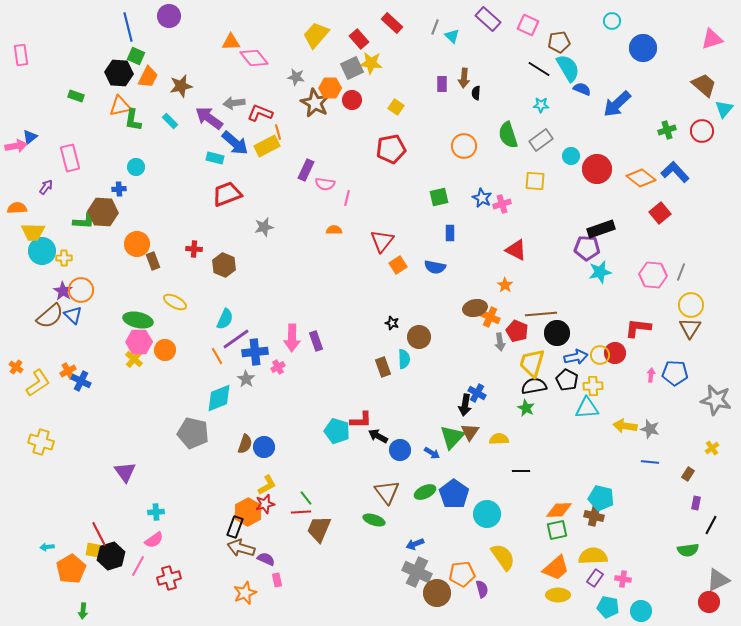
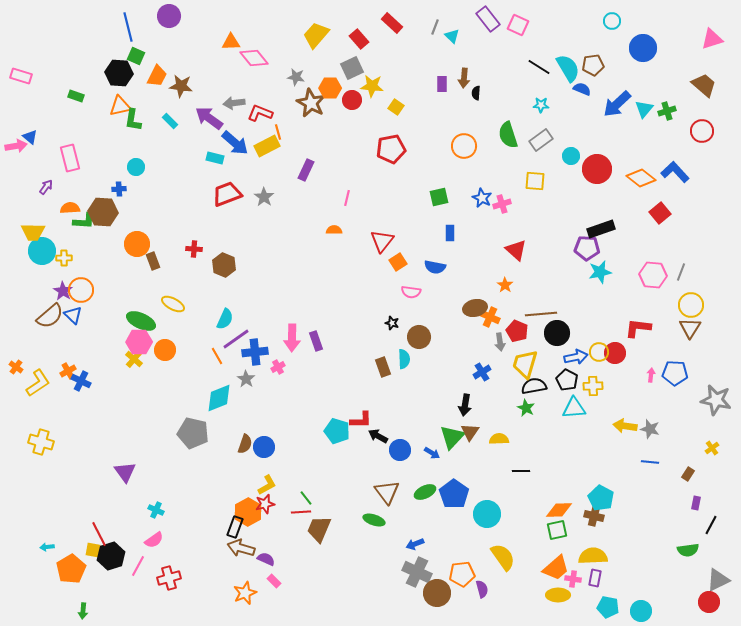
purple rectangle at (488, 19): rotated 10 degrees clockwise
pink square at (528, 25): moved 10 px left
brown pentagon at (559, 42): moved 34 px right, 23 px down
pink rectangle at (21, 55): moved 21 px down; rotated 65 degrees counterclockwise
yellow star at (371, 63): moved 1 px right, 23 px down
black line at (539, 69): moved 2 px up
orange trapezoid at (148, 77): moved 9 px right, 1 px up
brown star at (181, 86): rotated 20 degrees clockwise
brown star at (315, 103): moved 4 px left
cyan triangle at (724, 109): moved 80 px left
green cross at (667, 130): moved 19 px up
blue triangle at (30, 137): rotated 42 degrees counterclockwise
pink semicircle at (325, 184): moved 86 px right, 108 px down
orange semicircle at (17, 208): moved 53 px right
gray star at (264, 227): moved 30 px up; rotated 24 degrees counterclockwise
red triangle at (516, 250): rotated 15 degrees clockwise
orange square at (398, 265): moved 3 px up
yellow ellipse at (175, 302): moved 2 px left, 2 px down
green ellipse at (138, 320): moved 3 px right, 1 px down; rotated 12 degrees clockwise
yellow circle at (600, 355): moved 1 px left, 3 px up
yellow trapezoid at (532, 363): moved 7 px left, 1 px down
blue cross at (477, 393): moved 5 px right, 21 px up; rotated 30 degrees clockwise
cyan triangle at (587, 408): moved 13 px left
cyan pentagon at (601, 498): rotated 15 degrees clockwise
cyan cross at (156, 512): moved 2 px up; rotated 28 degrees clockwise
purple rectangle at (595, 578): rotated 24 degrees counterclockwise
pink cross at (623, 579): moved 50 px left
pink rectangle at (277, 580): moved 3 px left, 1 px down; rotated 32 degrees counterclockwise
